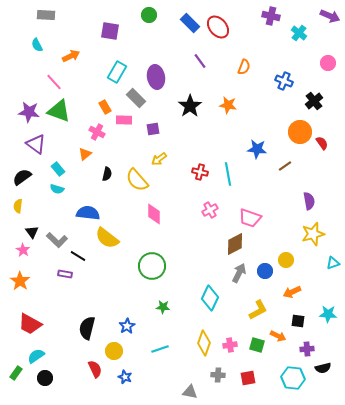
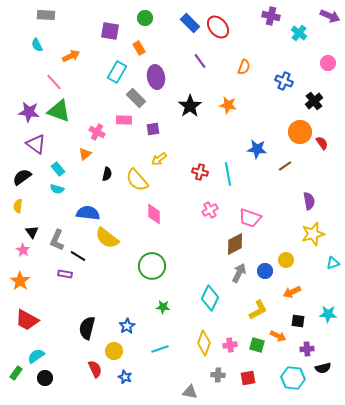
green circle at (149, 15): moved 4 px left, 3 px down
orange rectangle at (105, 107): moved 34 px right, 59 px up
gray L-shape at (57, 240): rotated 70 degrees clockwise
red trapezoid at (30, 324): moved 3 px left, 4 px up
